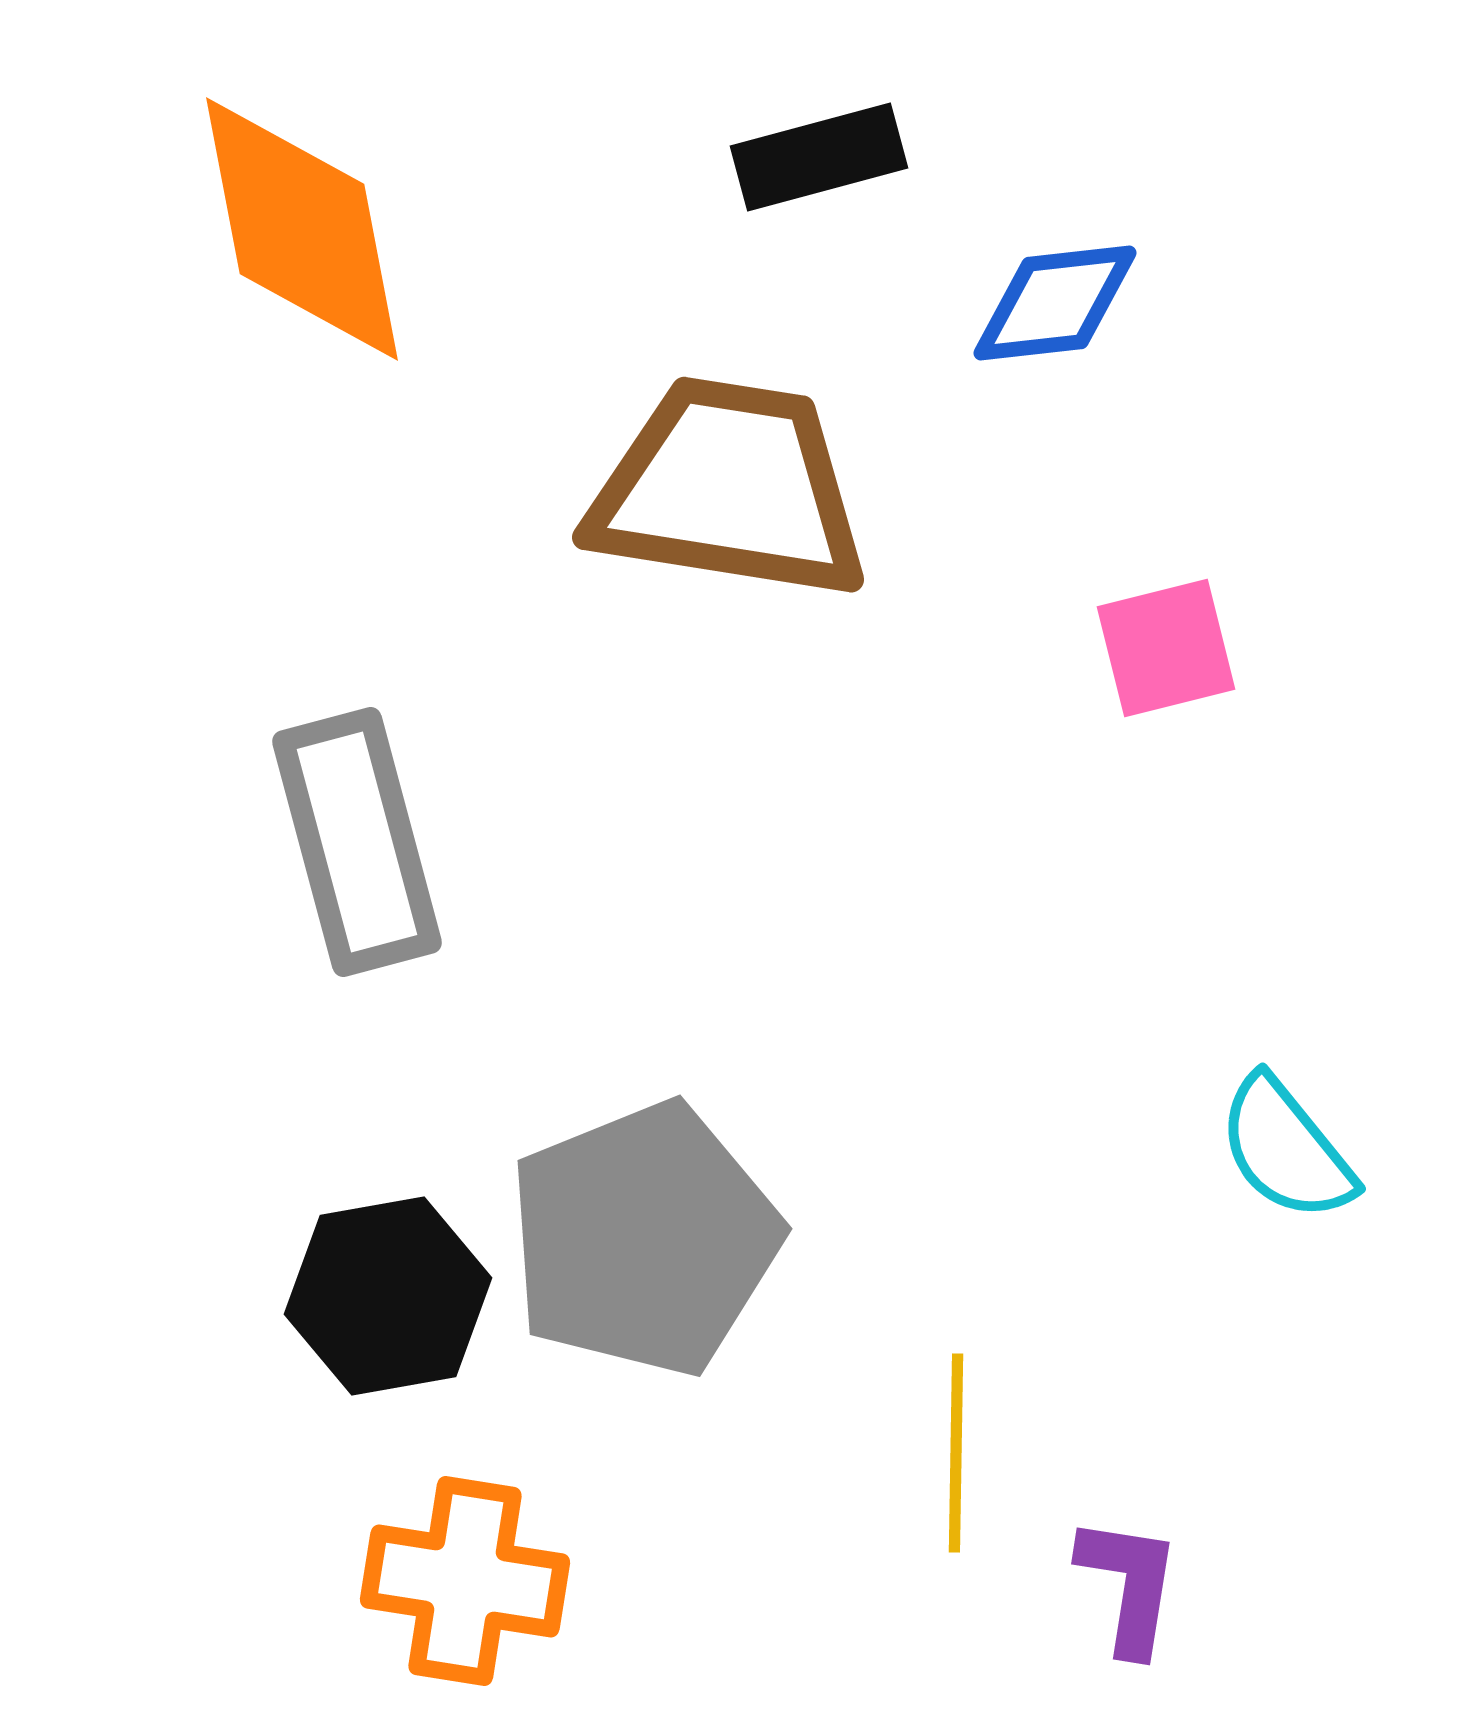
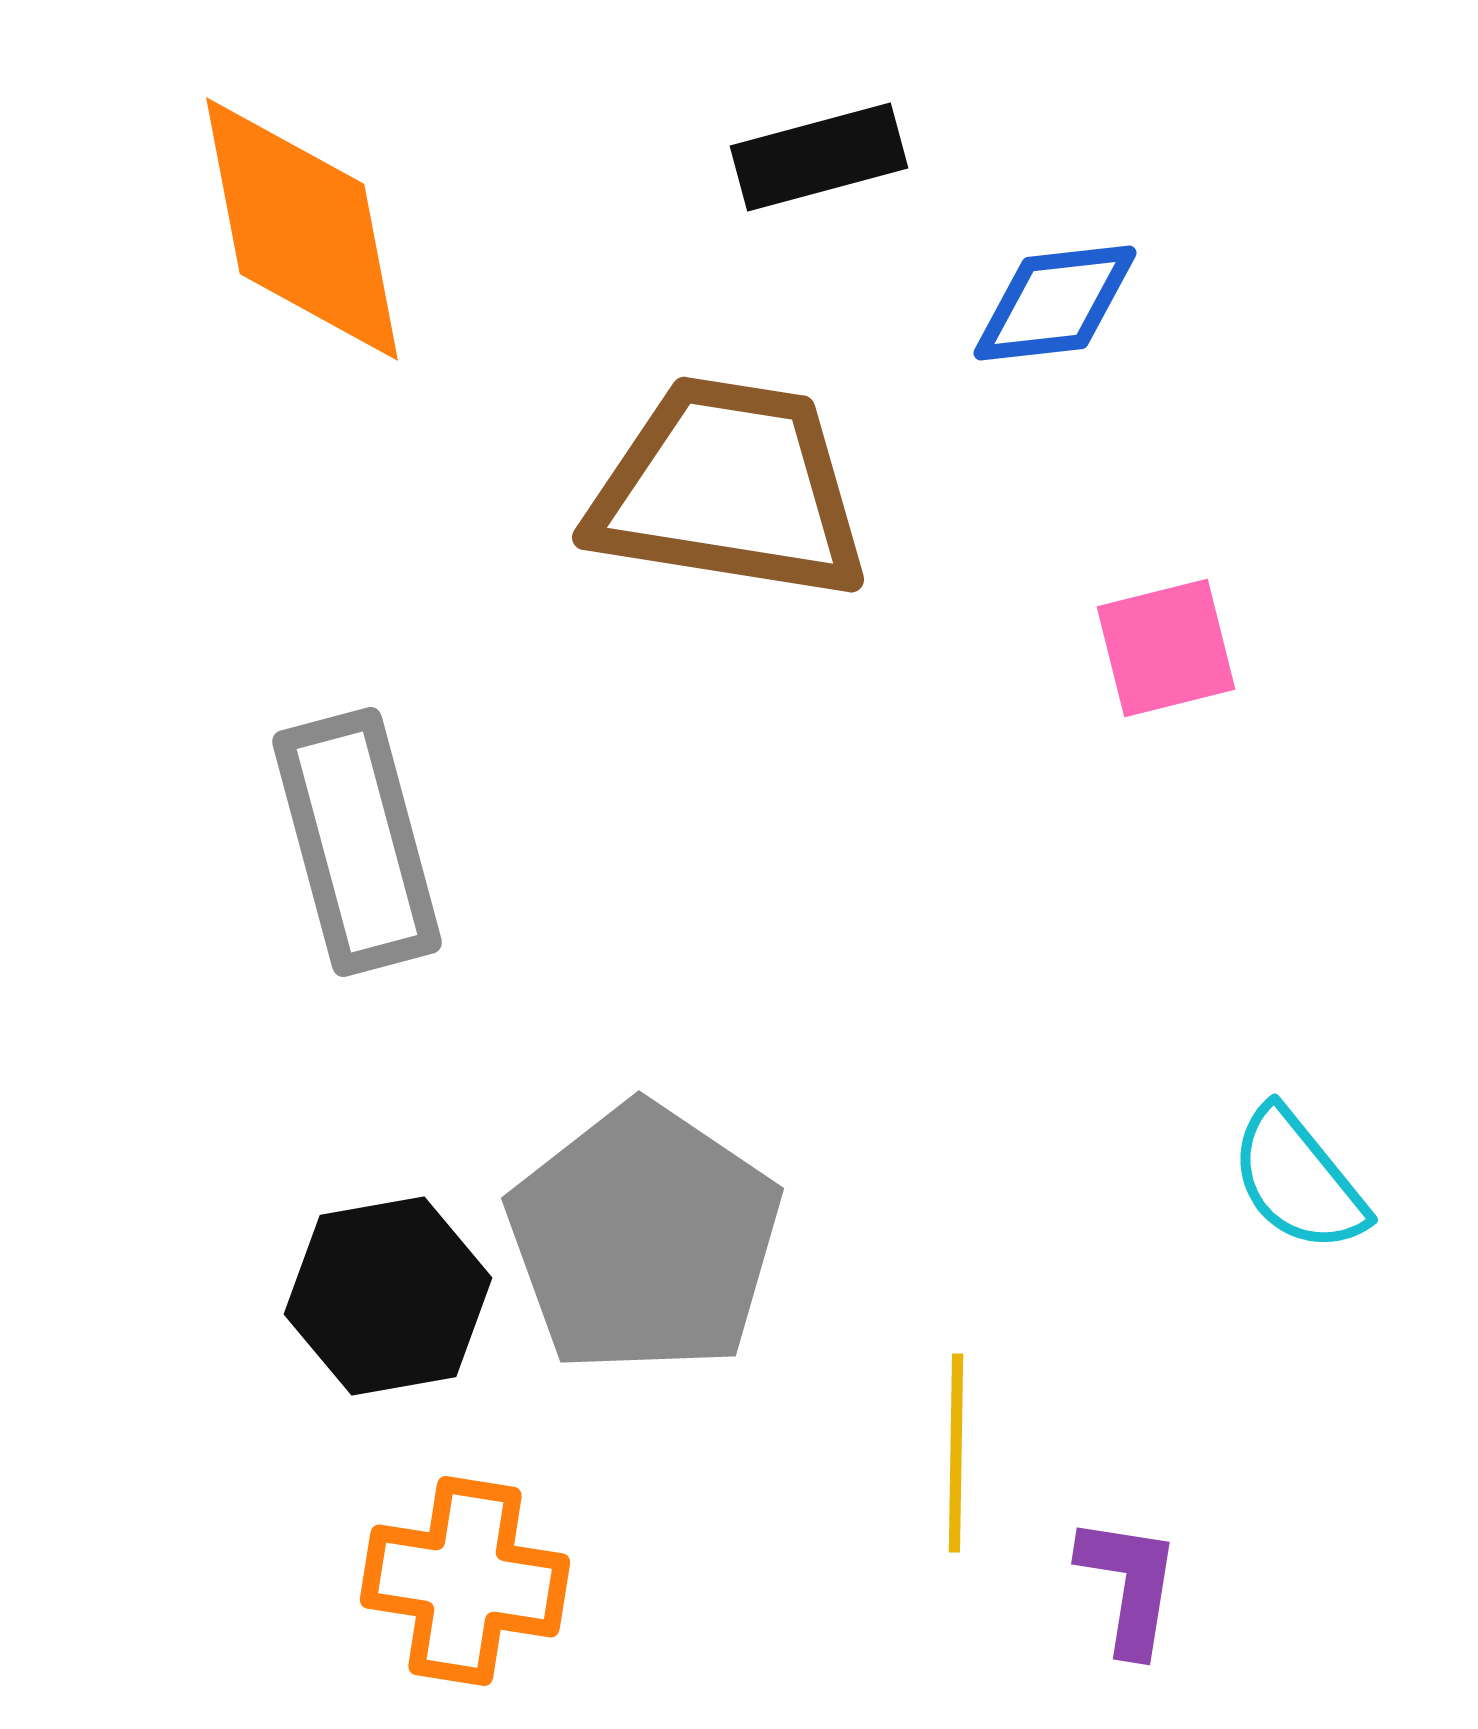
cyan semicircle: moved 12 px right, 31 px down
gray pentagon: rotated 16 degrees counterclockwise
